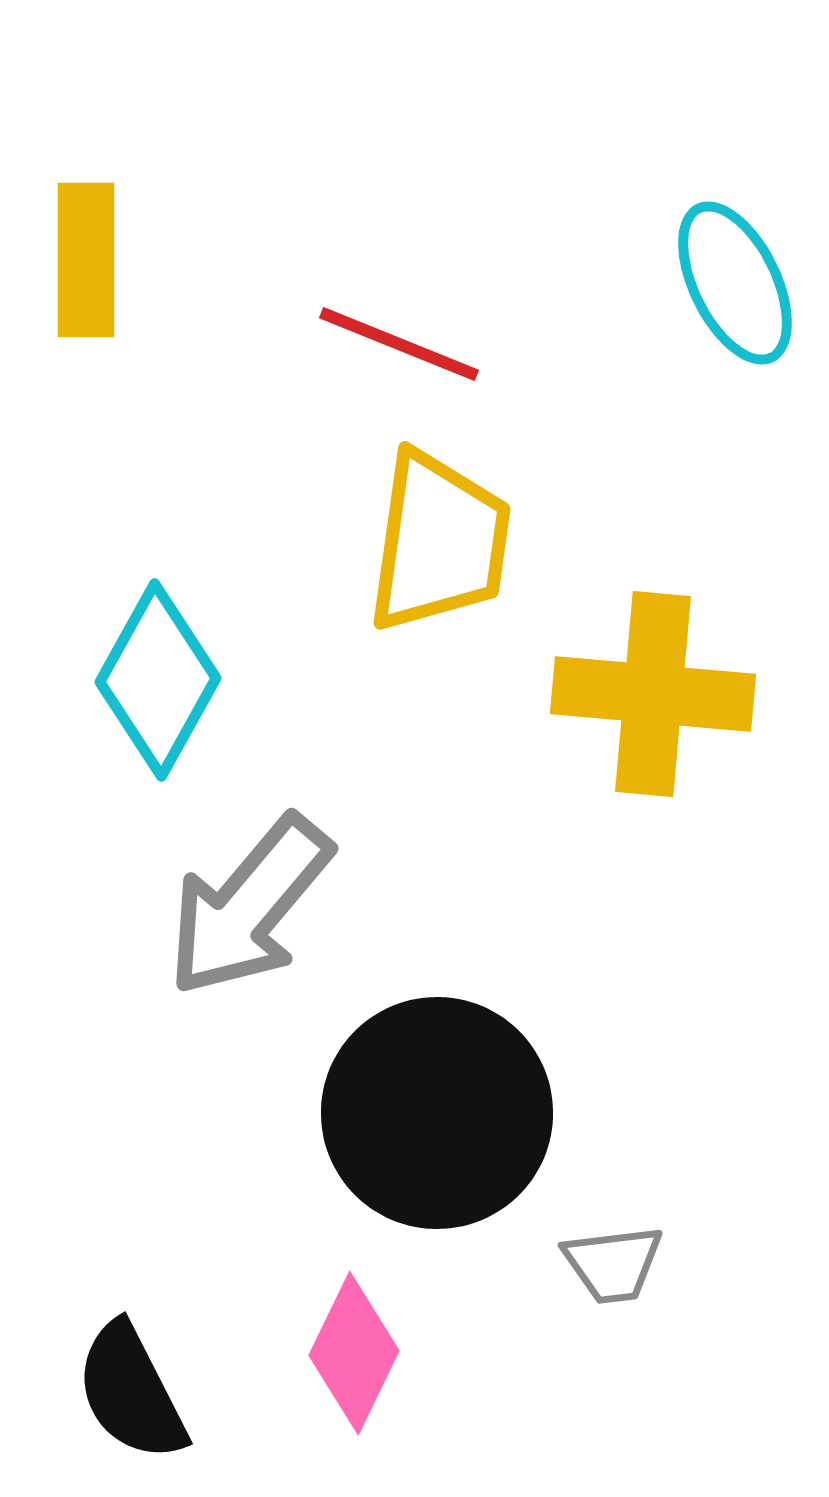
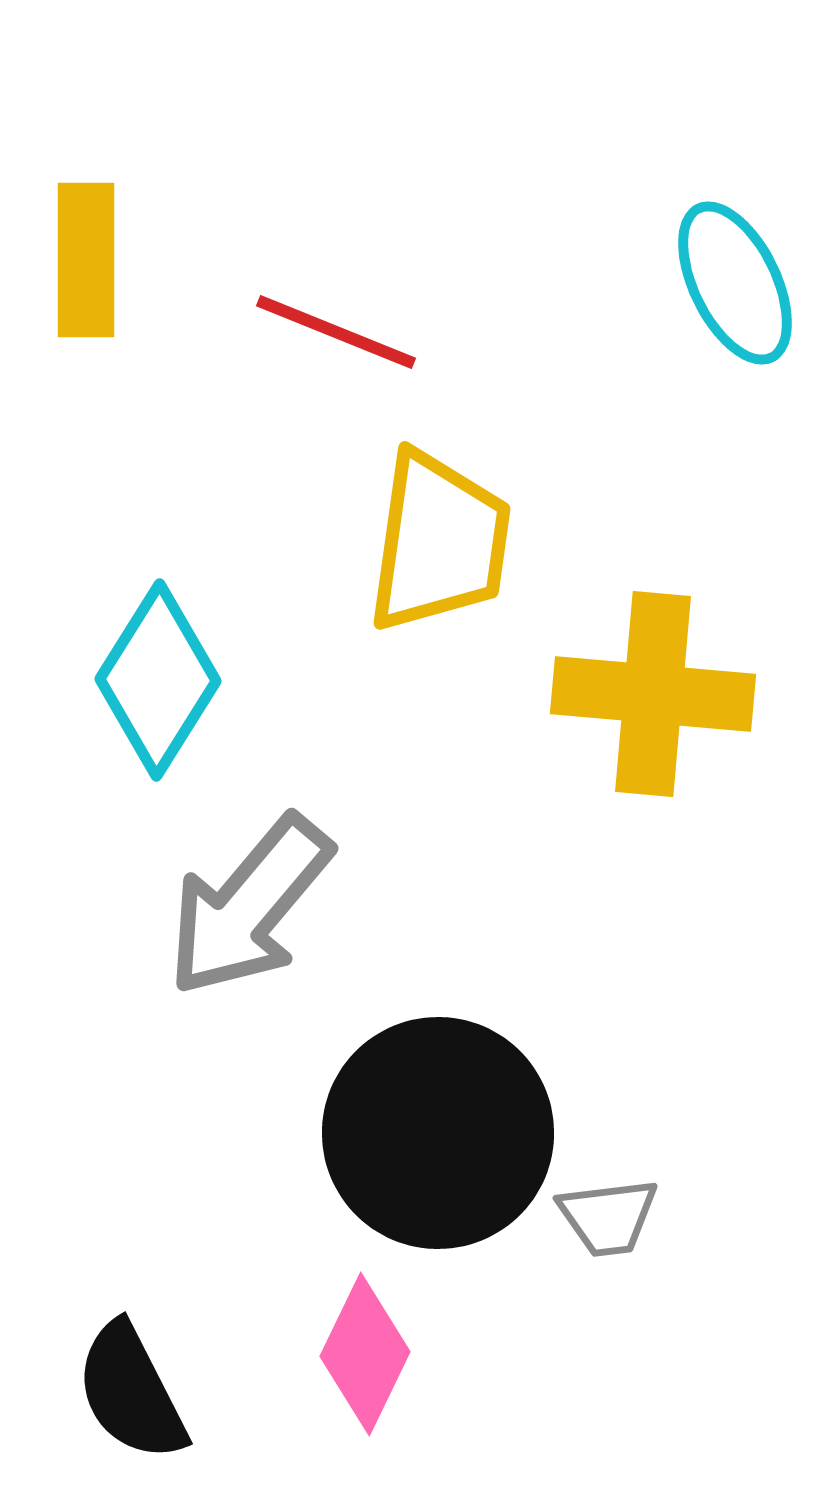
red line: moved 63 px left, 12 px up
cyan diamond: rotated 3 degrees clockwise
black circle: moved 1 px right, 20 px down
gray trapezoid: moved 5 px left, 47 px up
pink diamond: moved 11 px right, 1 px down
